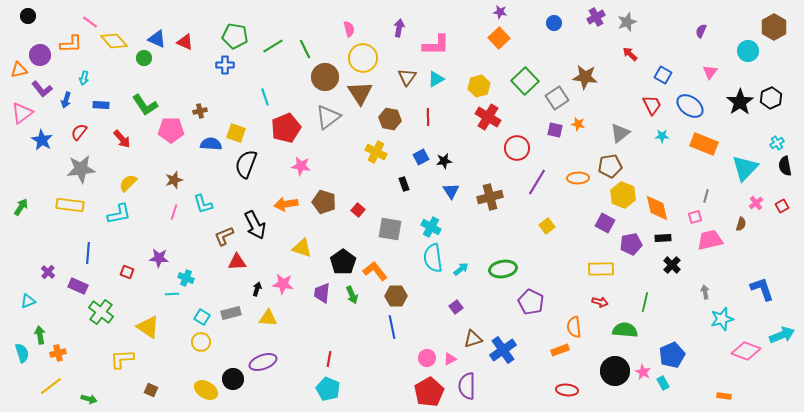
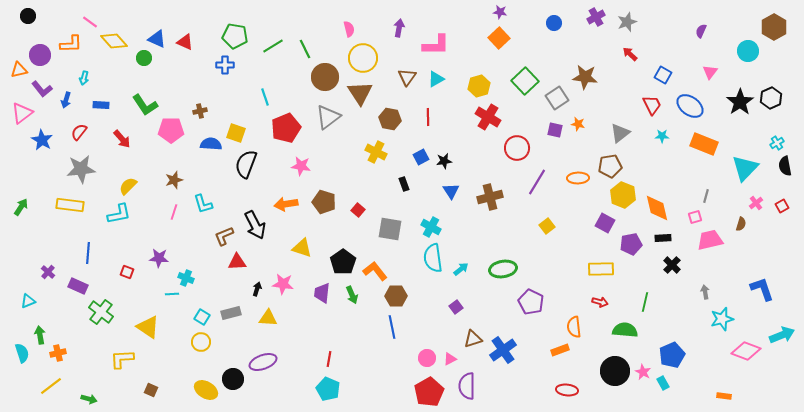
yellow semicircle at (128, 183): moved 3 px down
